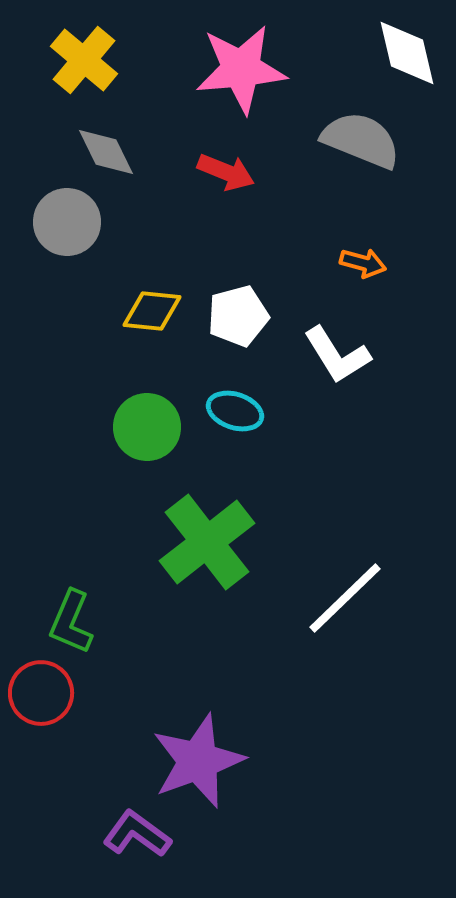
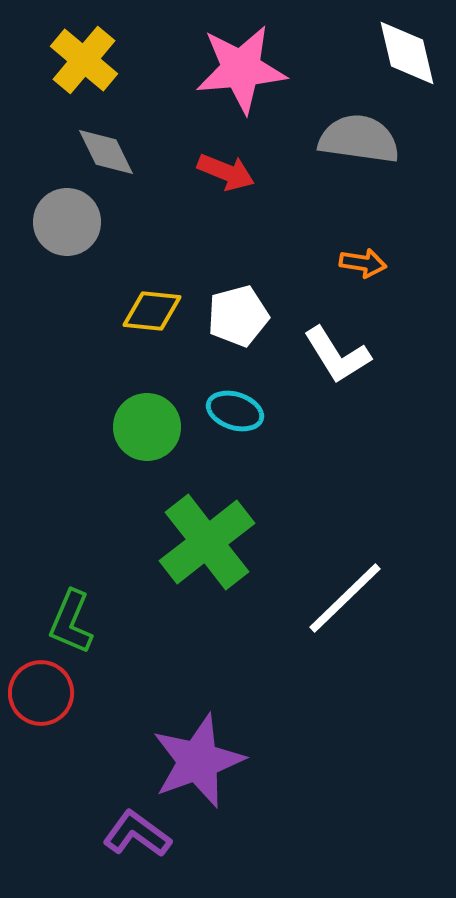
gray semicircle: moved 2 px left, 1 px up; rotated 14 degrees counterclockwise
orange arrow: rotated 6 degrees counterclockwise
